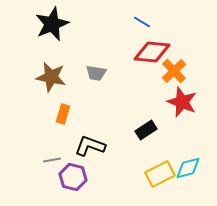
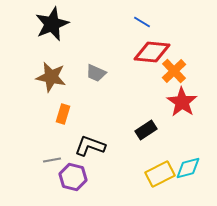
gray trapezoid: rotated 15 degrees clockwise
red star: rotated 12 degrees clockwise
